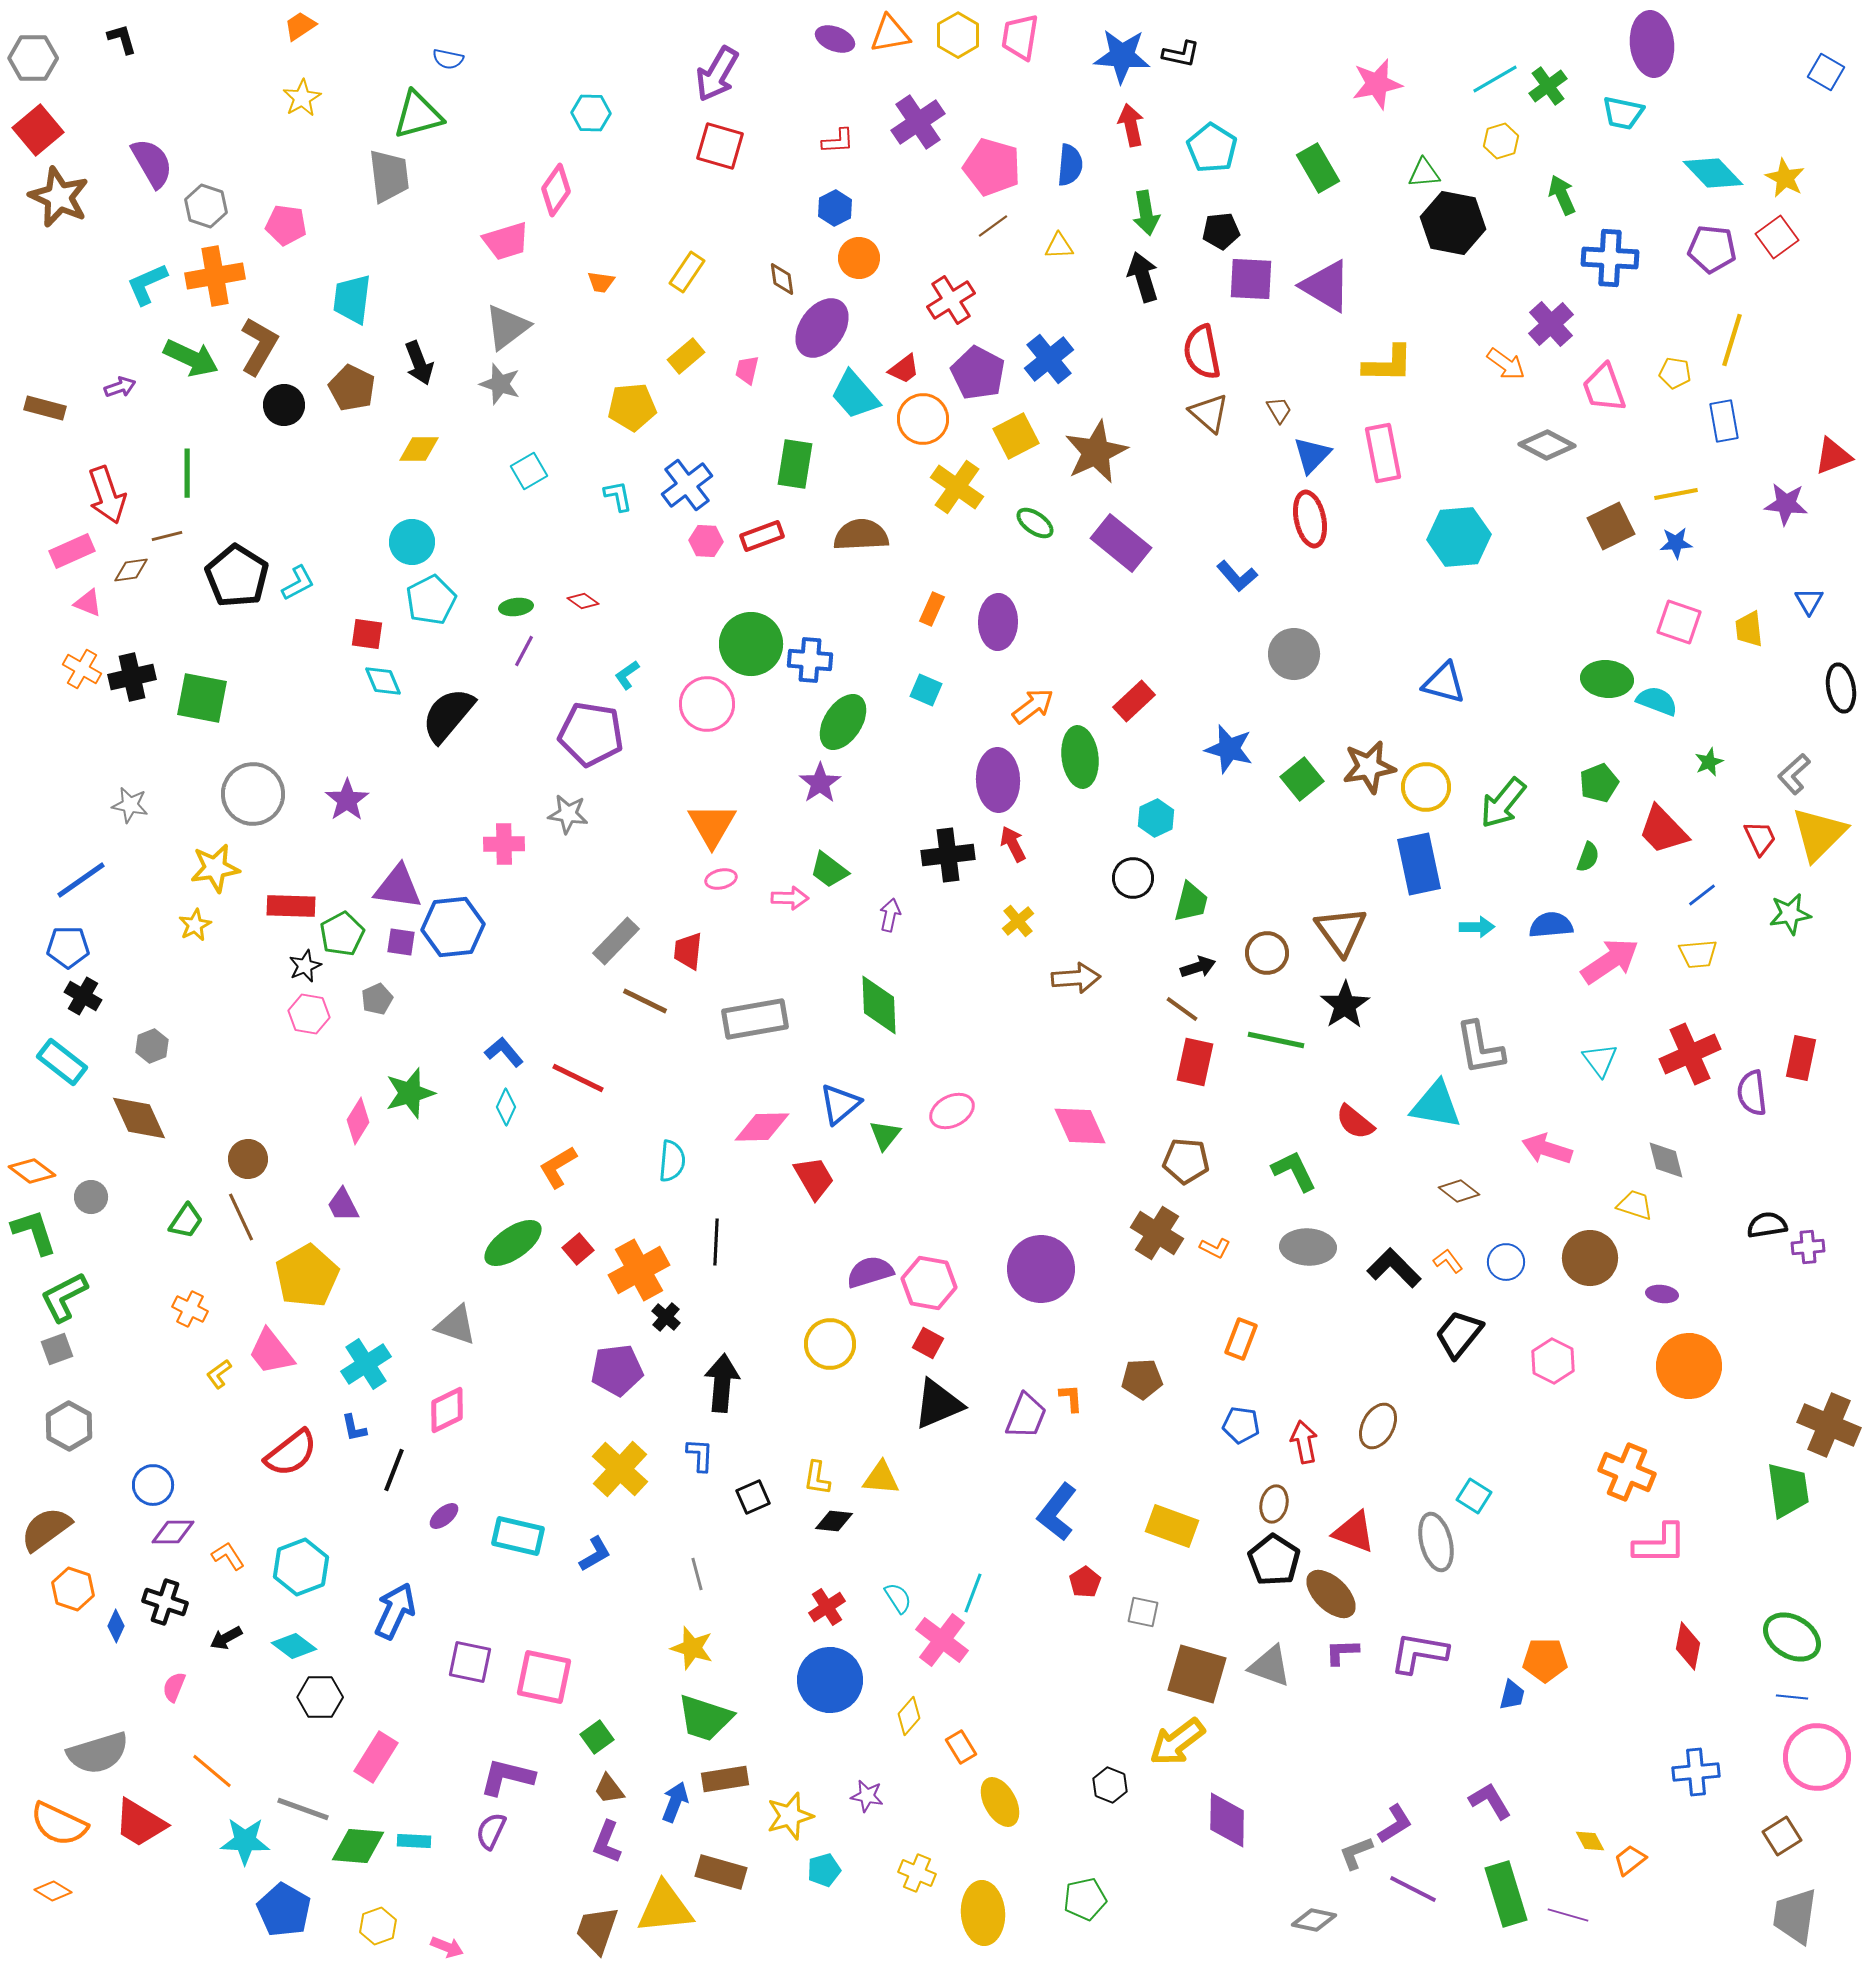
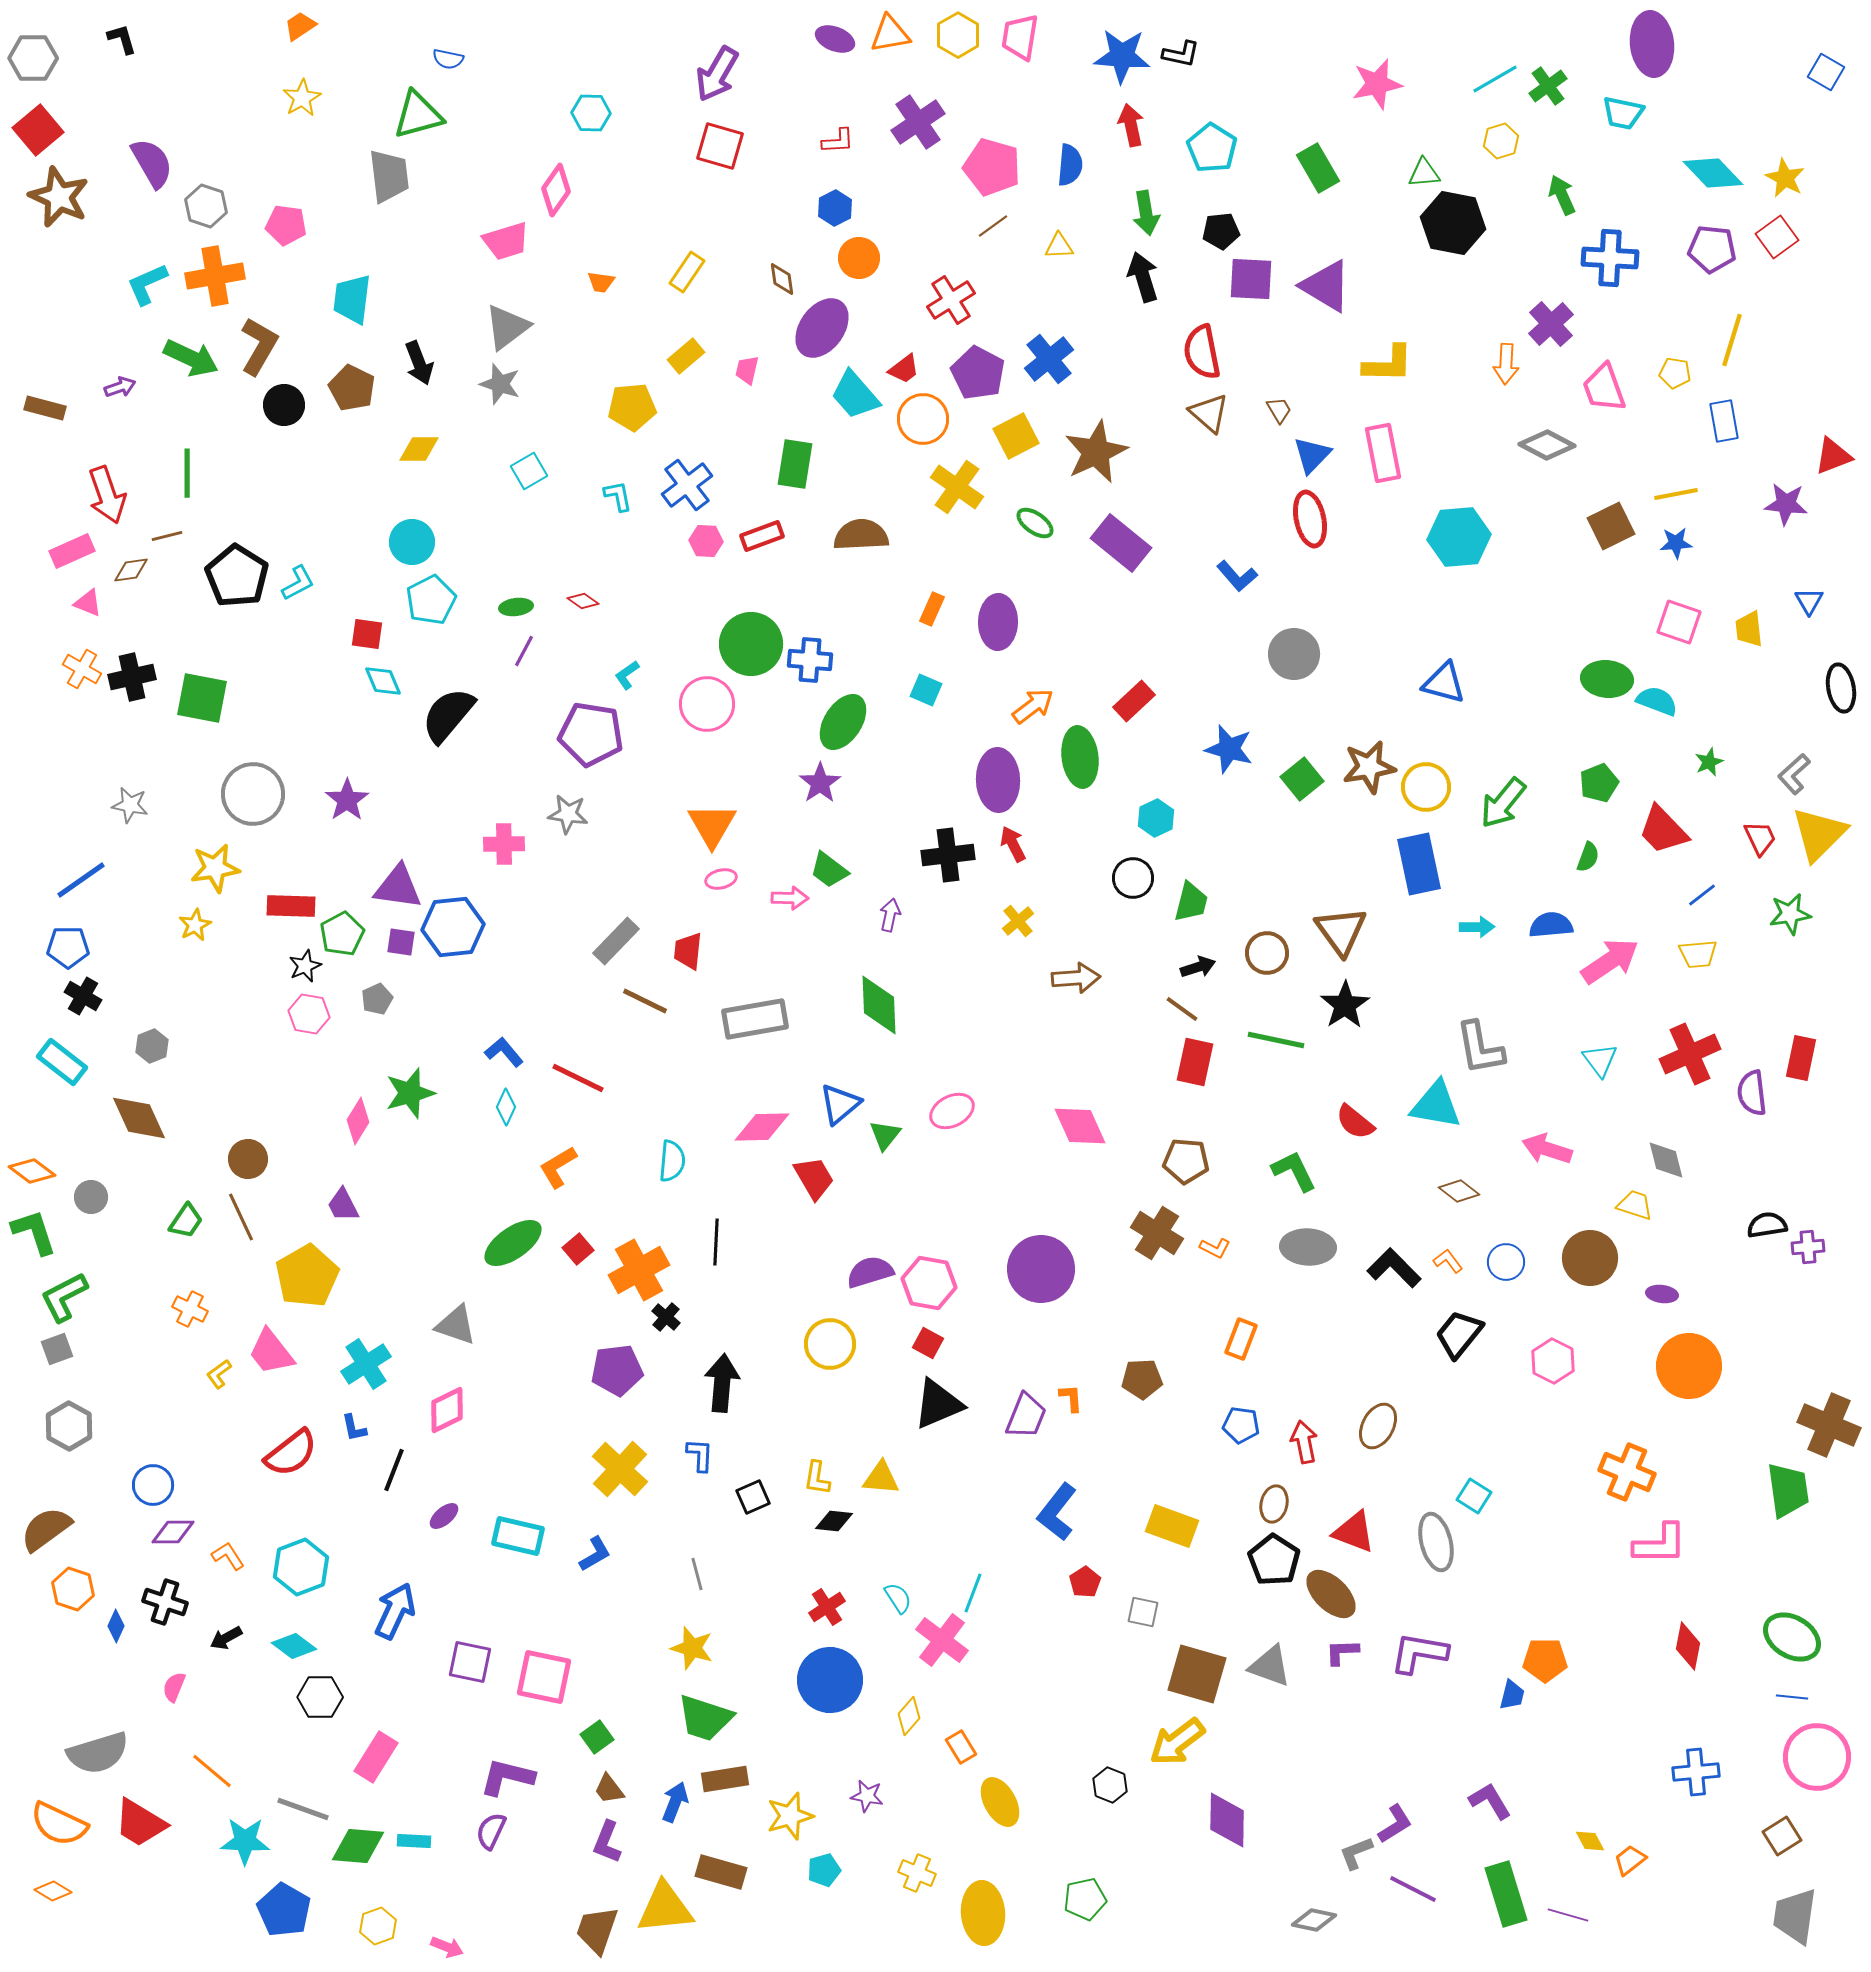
orange arrow at (1506, 364): rotated 57 degrees clockwise
